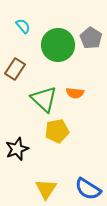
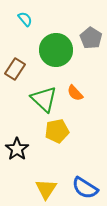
cyan semicircle: moved 2 px right, 7 px up
green circle: moved 2 px left, 5 px down
orange semicircle: rotated 42 degrees clockwise
black star: rotated 15 degrees counterclockwise
blue semicircle: moved 3 px left, 1 px up
